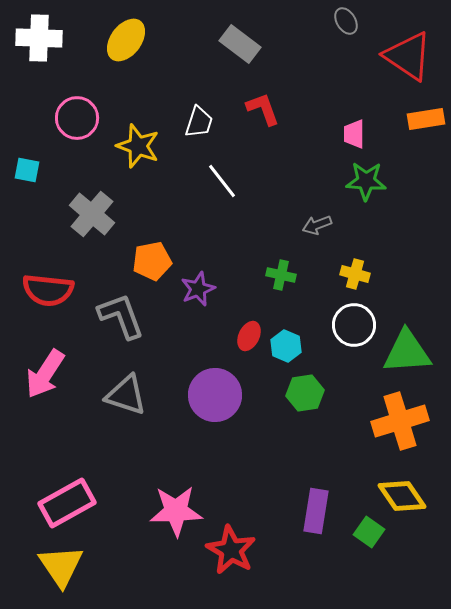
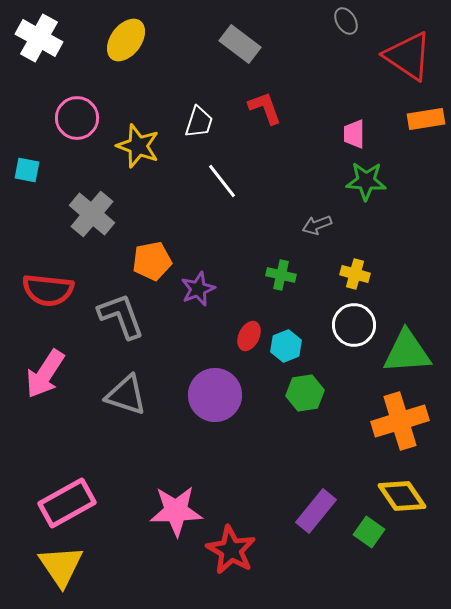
white cross: rotated 27 degrees clockwise
red L-shape: moved 2 px right, 1 px up
cyan hexagon: rotated 16 degrees clockwise
purple rectangle: rotated 30 degrees clockwise
